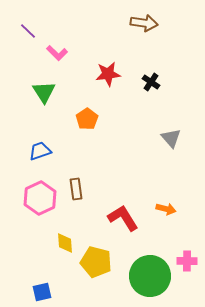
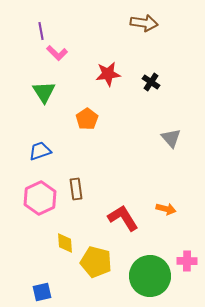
purple line: moved 13 px right; rotated 36 degrees clockwise
